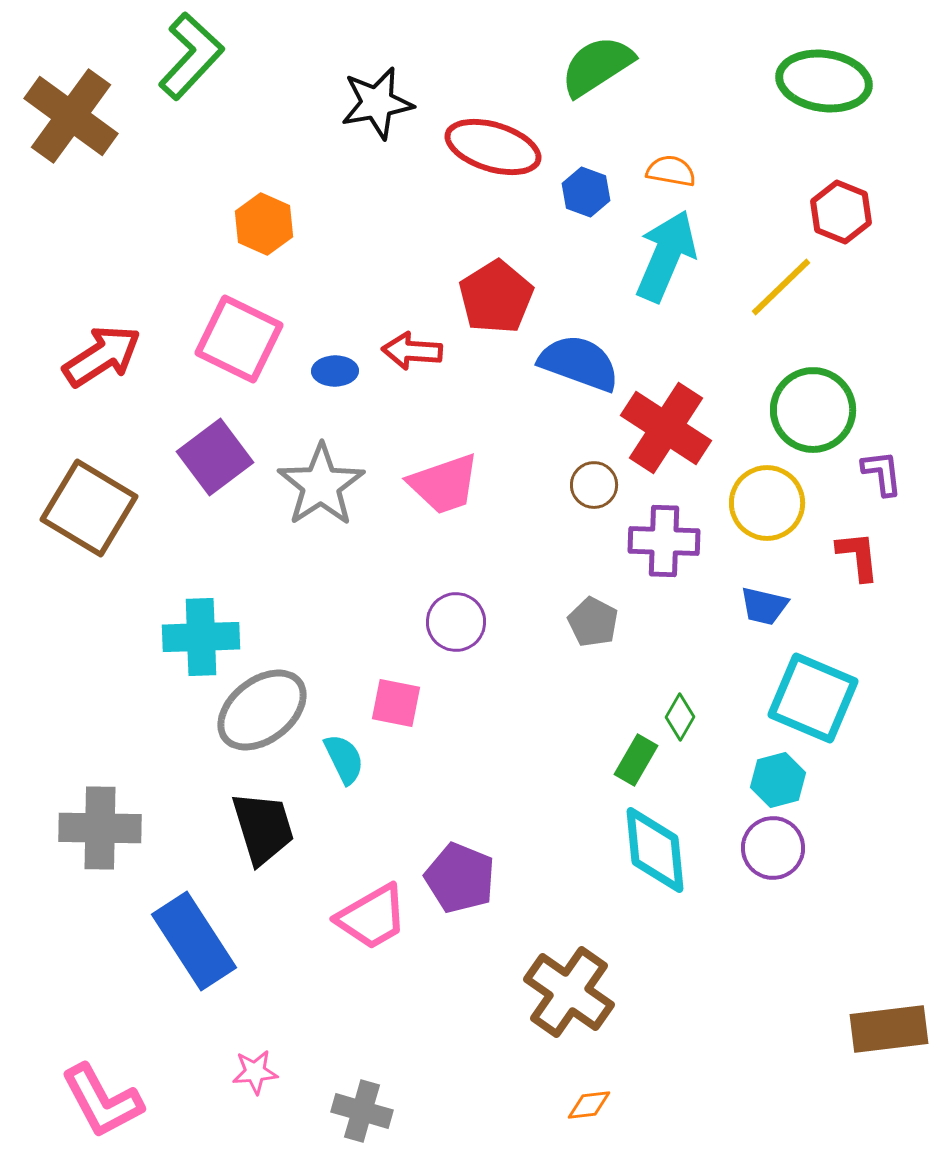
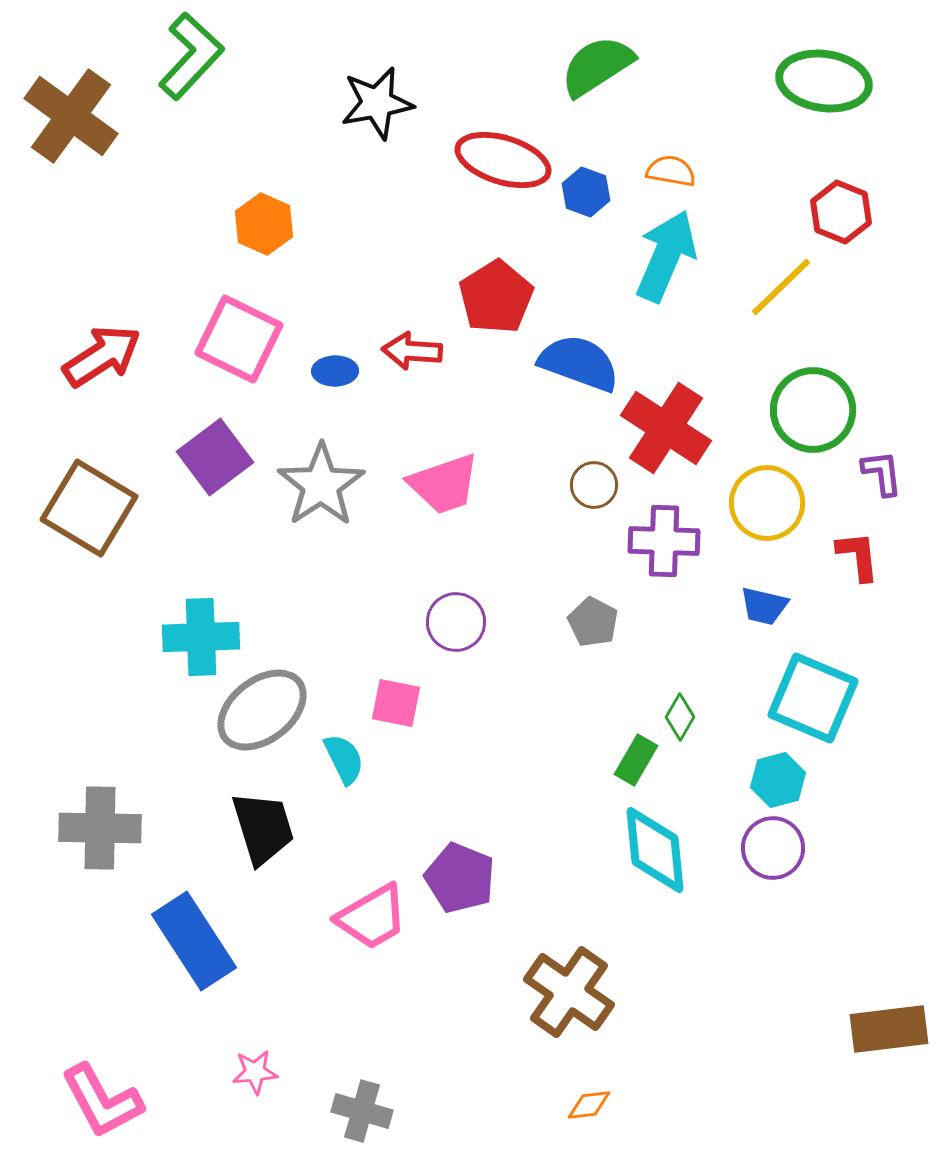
red ellipse at (493, 147): moved 10 px right, 13 px down
